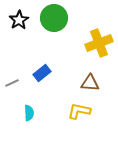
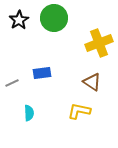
blue rectangle: rotated 30 degrees clockwise
brown triangle: moved 2 px right, 1 px up; rotated 30 degrees clockwise
